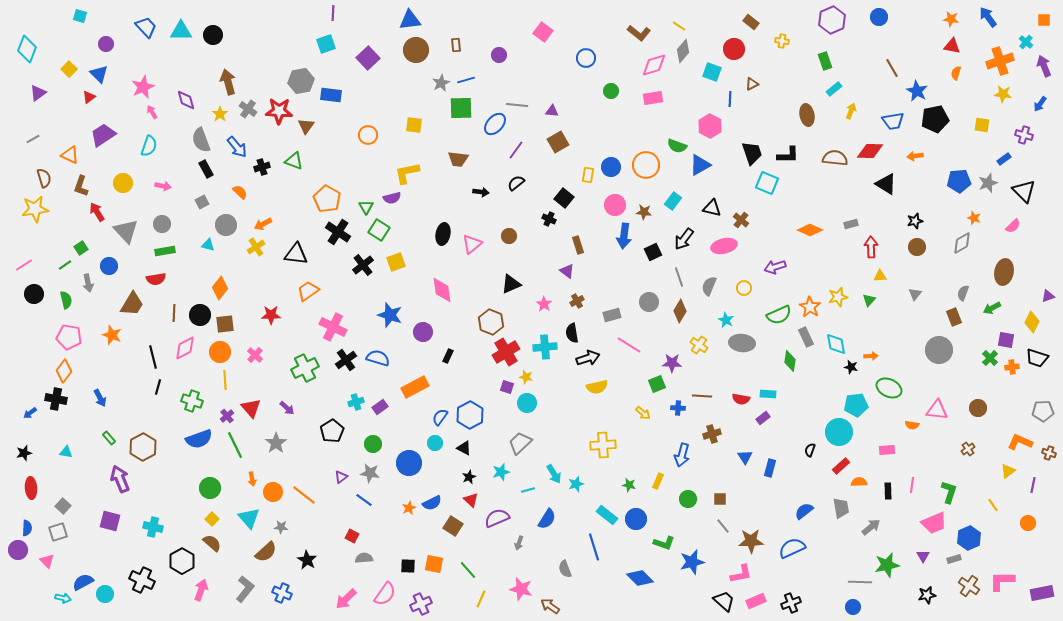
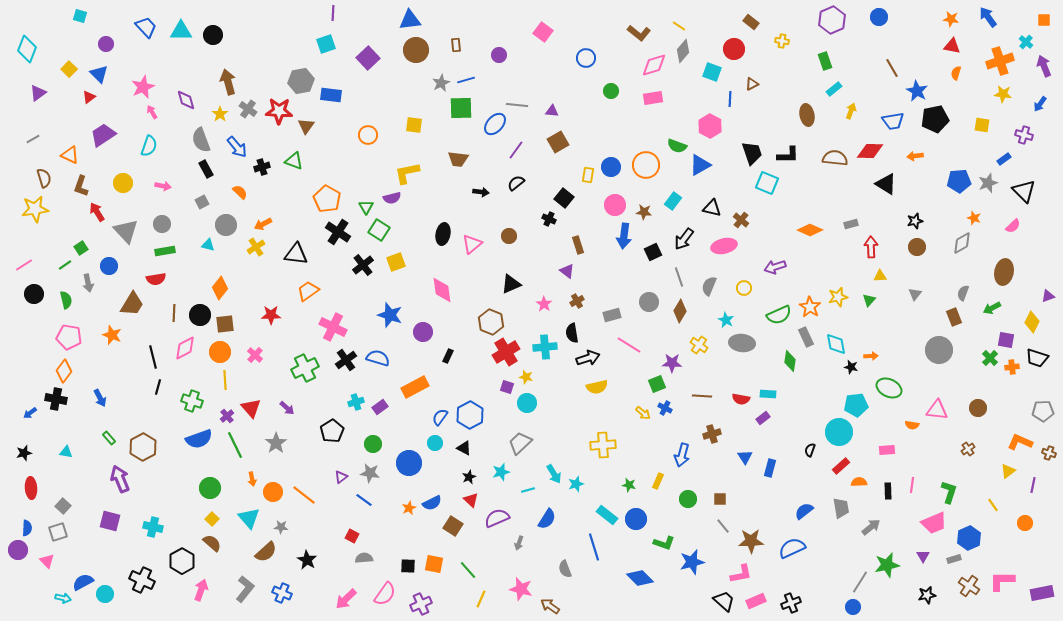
blue cross at (678, 408): moved 13 px left; rotated 24 degrees clockwise
orange circle at (1028, 523): moved 3 px left
gray line at (860, 582): rotated 60 degrees counterclockwise
